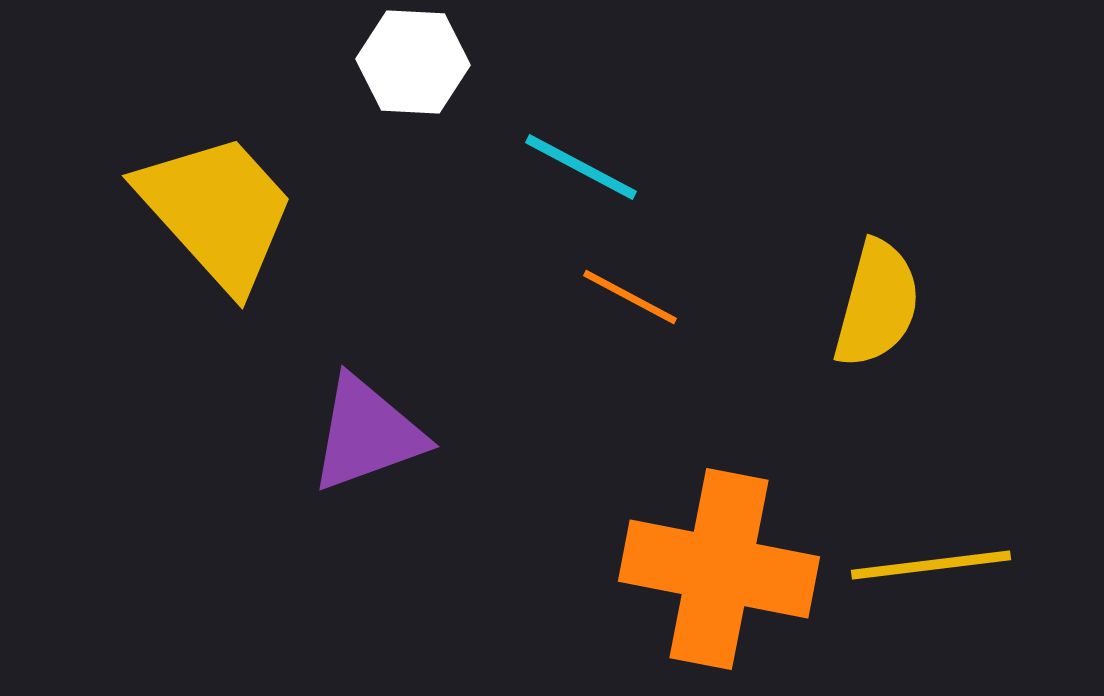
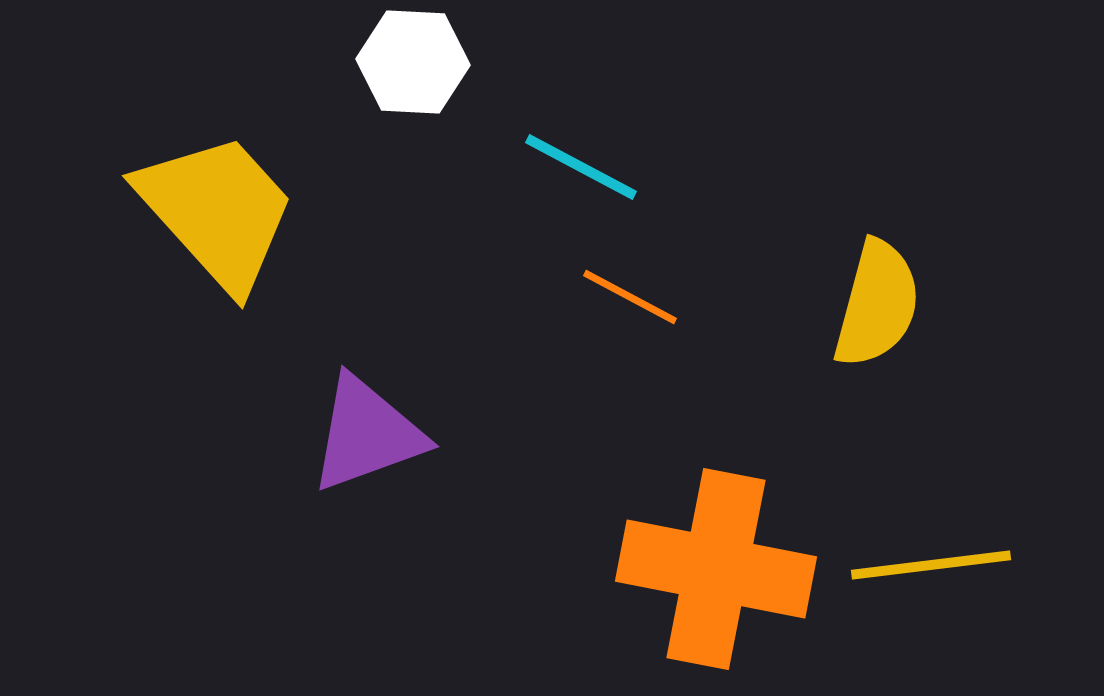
orange cross: moved 3 px left
